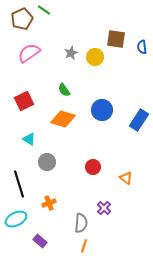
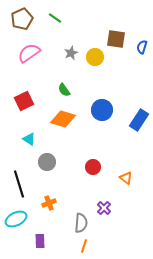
green line: moved 11 px right, 8 px down
blue semicircle: rotated 24 degrees clockwise
purple rectangle: rotated 48 degrees clockwise
